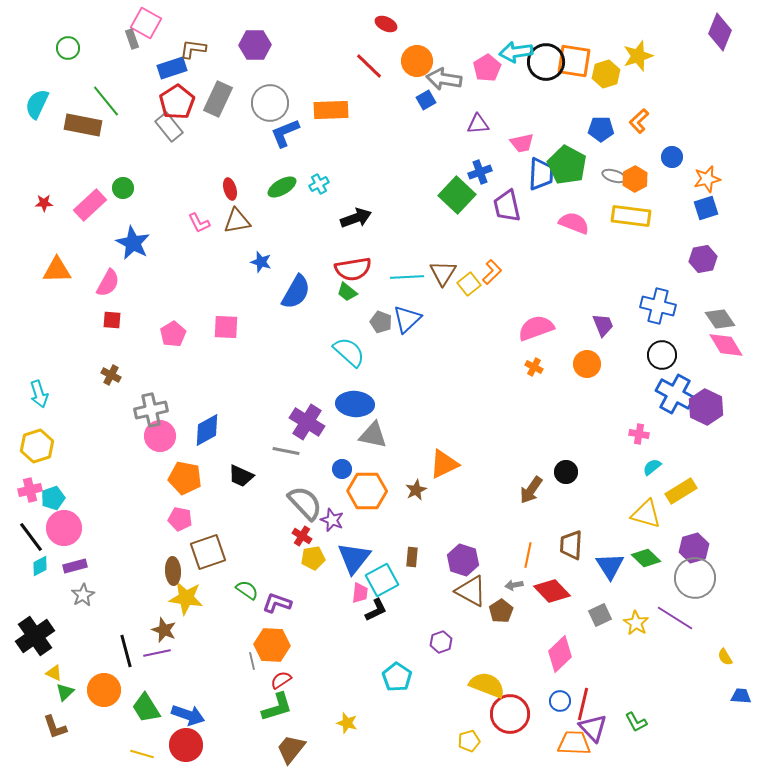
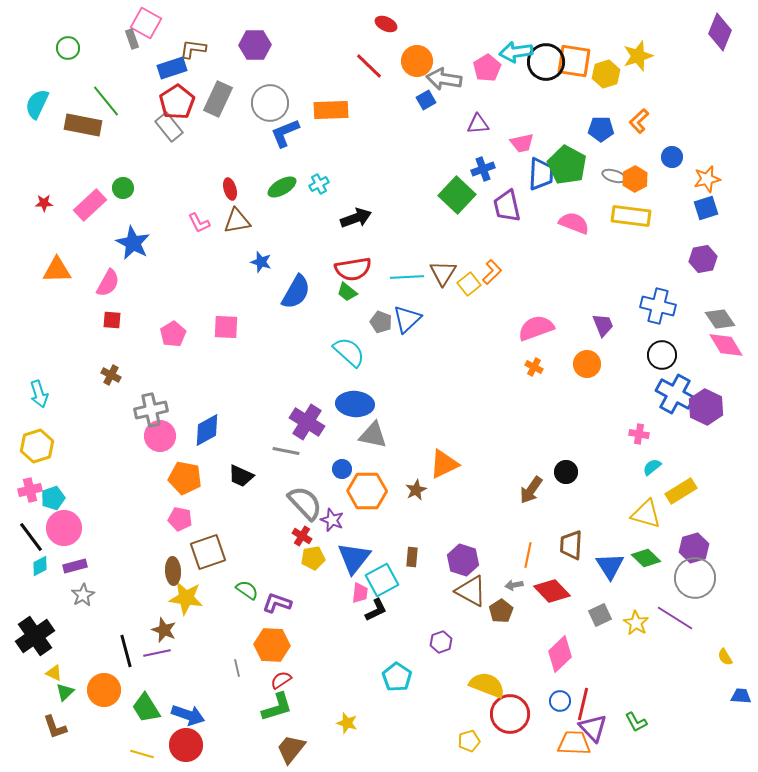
blue cross at (480, 172): moved 3 px right, 3 px up
gray line at (252, 661): moved 15 px left, 7 px down
